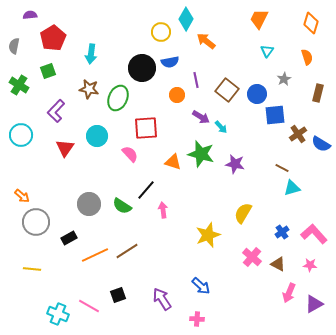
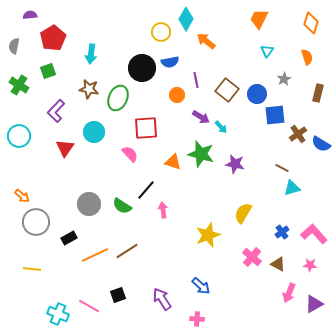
cyan circle at (21, 135): moved 2 px left, 1 px down
cyan circle at (97, 136): moved 3 px left, 4 px up
